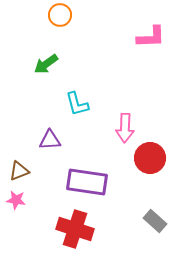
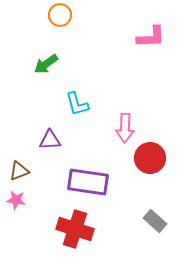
purple rectangle: moved 1 px right
